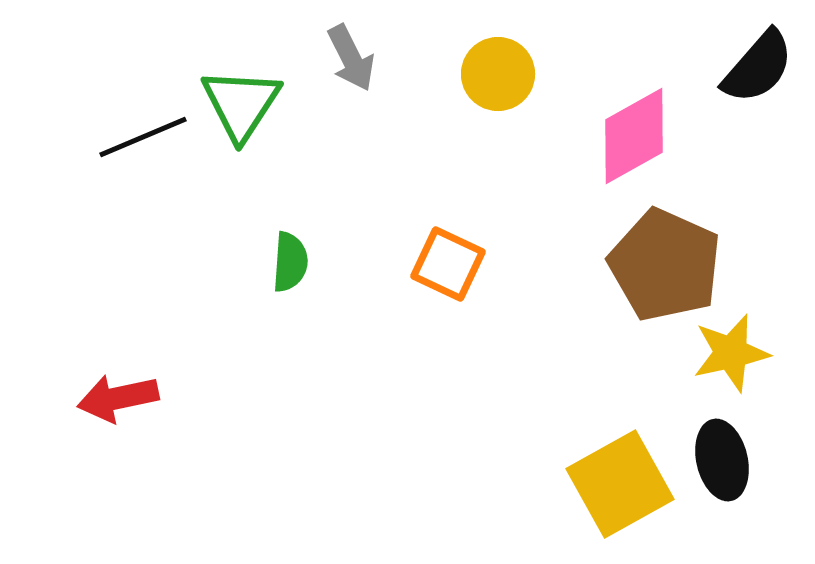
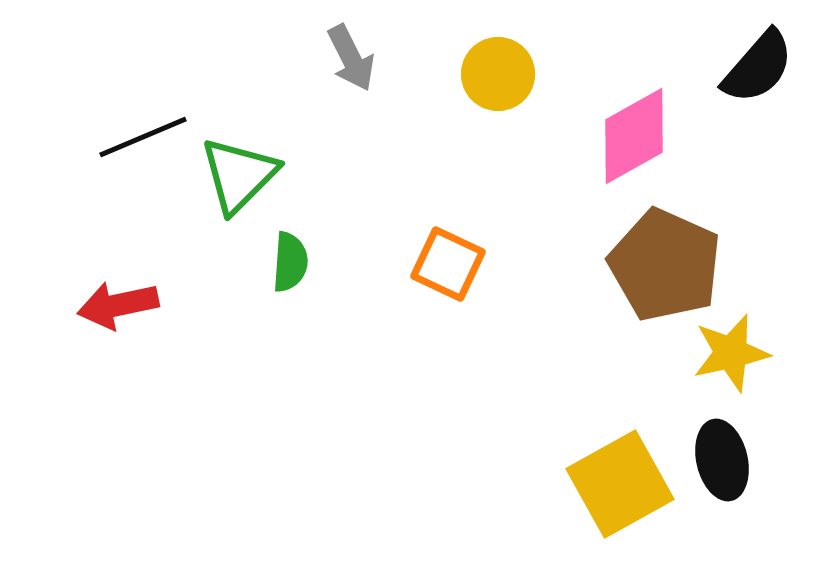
green triangle: moved 2 px left, 71 px down; rotated 12 degrees clockwise
red arrow: moved 93 px up
